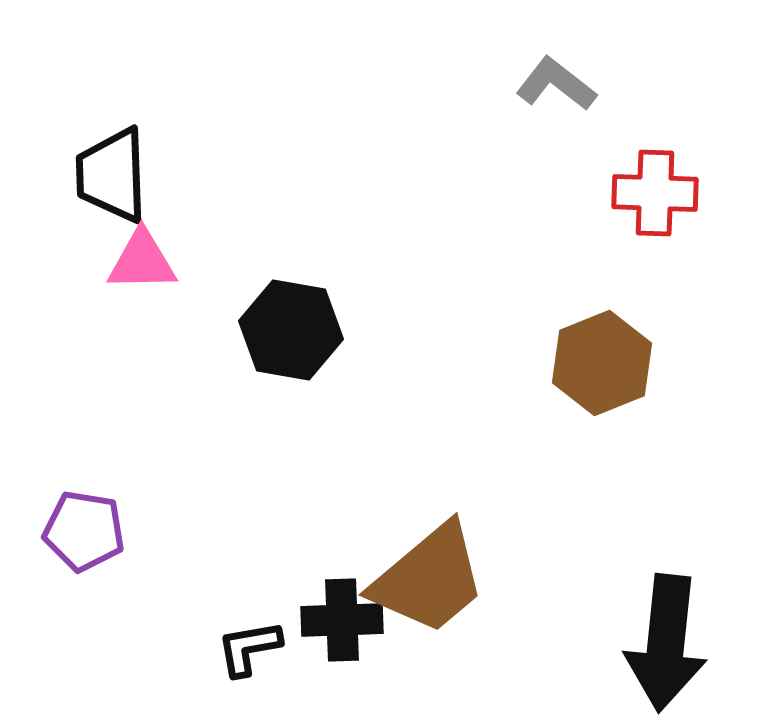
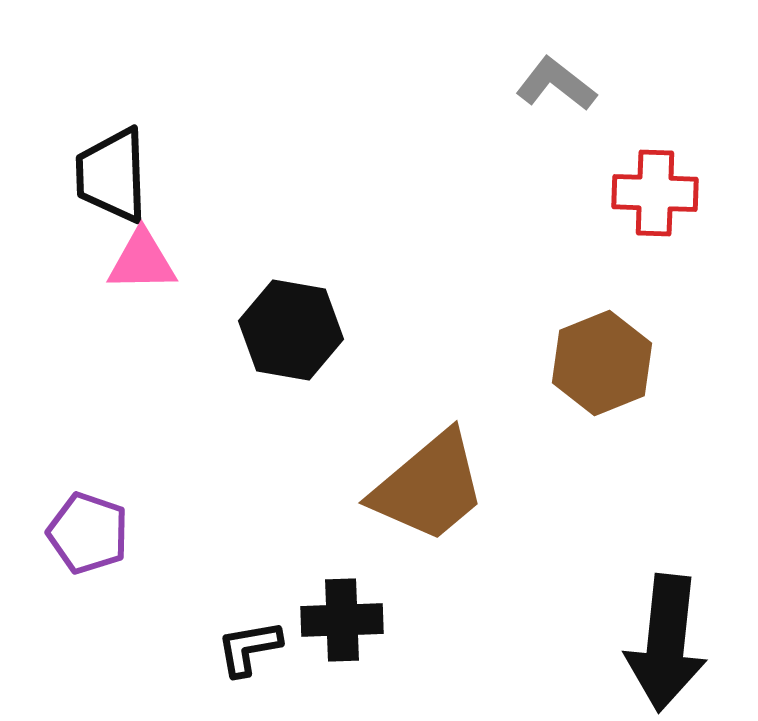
purple pentagon: moved 4 px right, 2 px down; rotated 10 degrees clockwise
brown trapezoid: moved 92 px up
